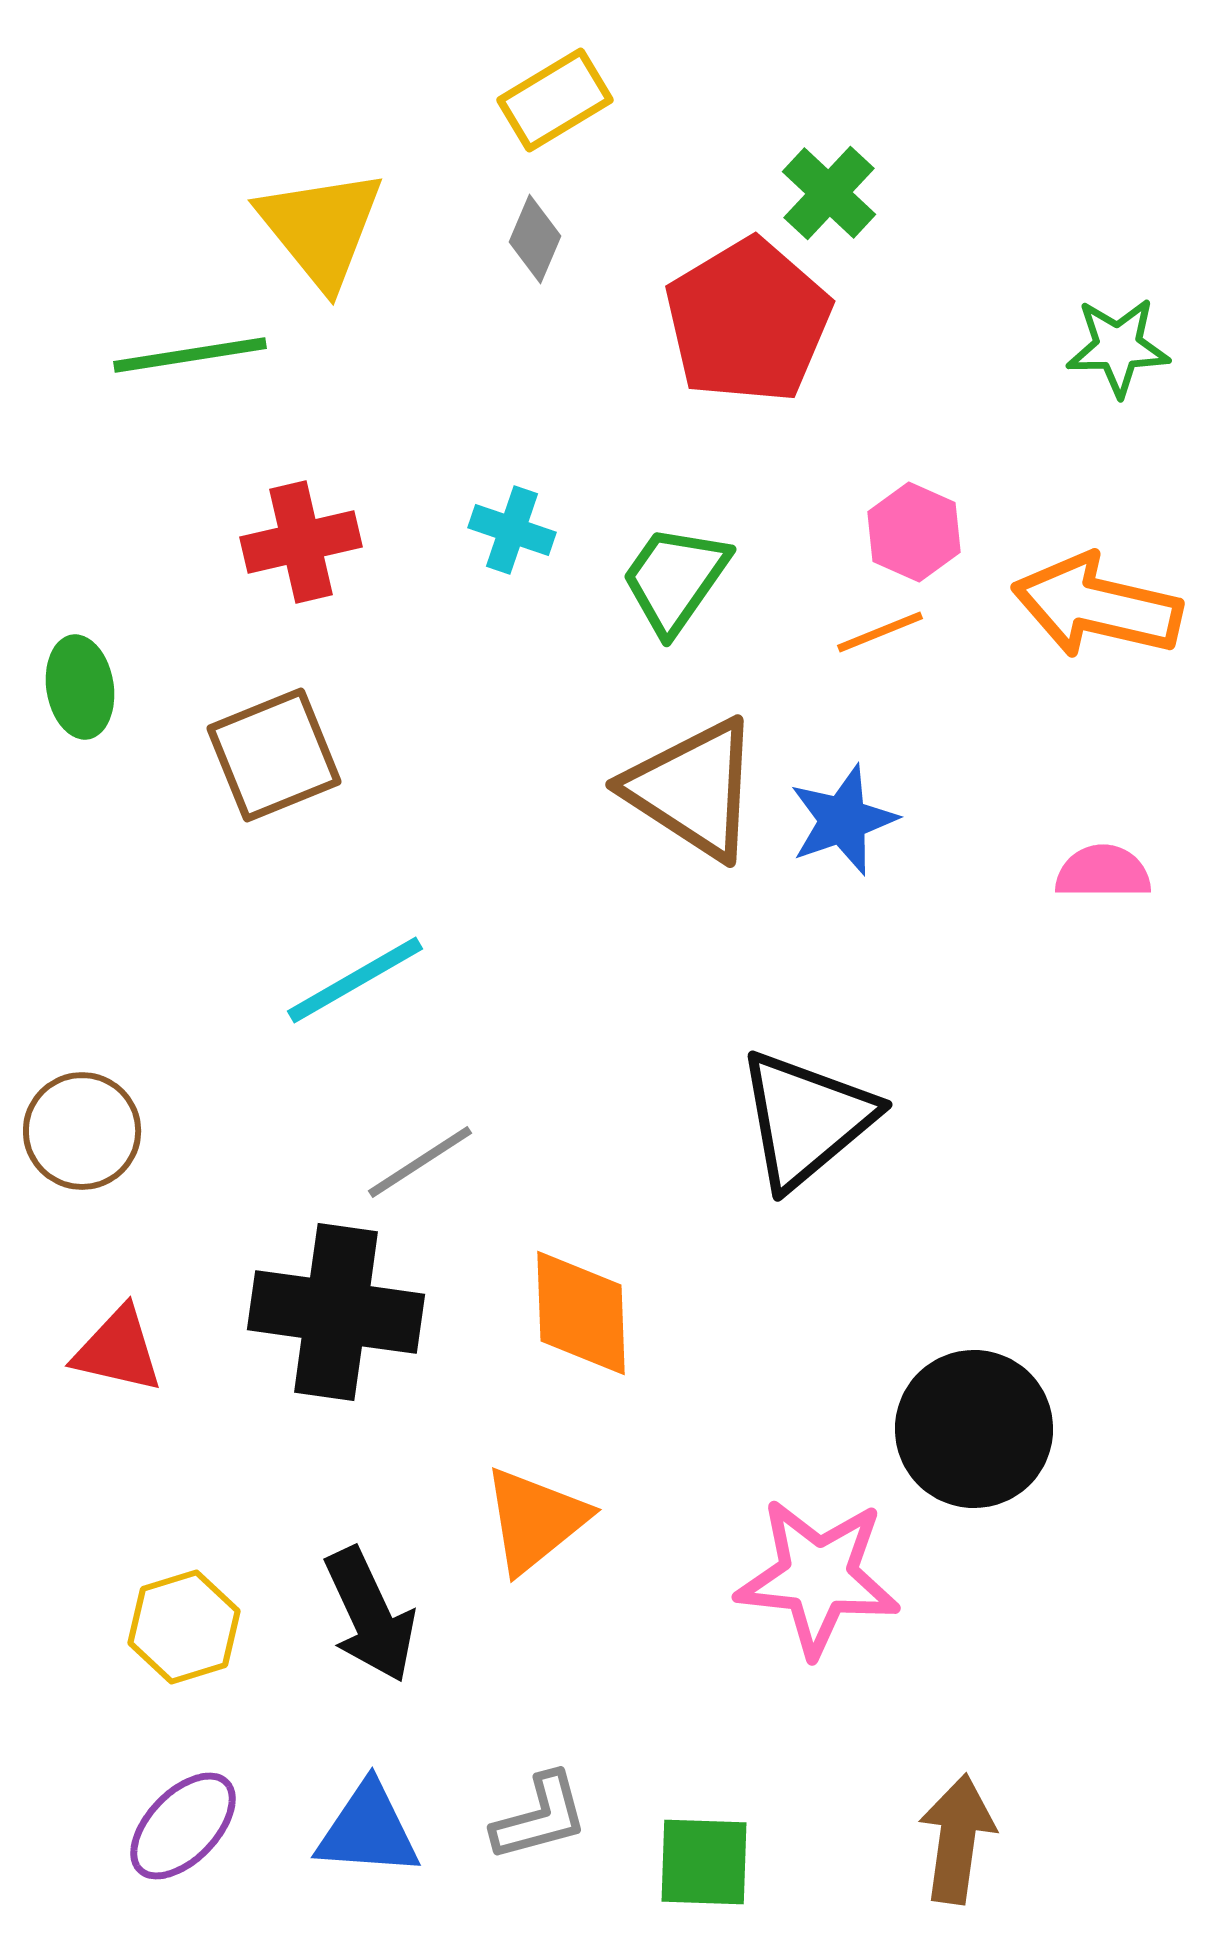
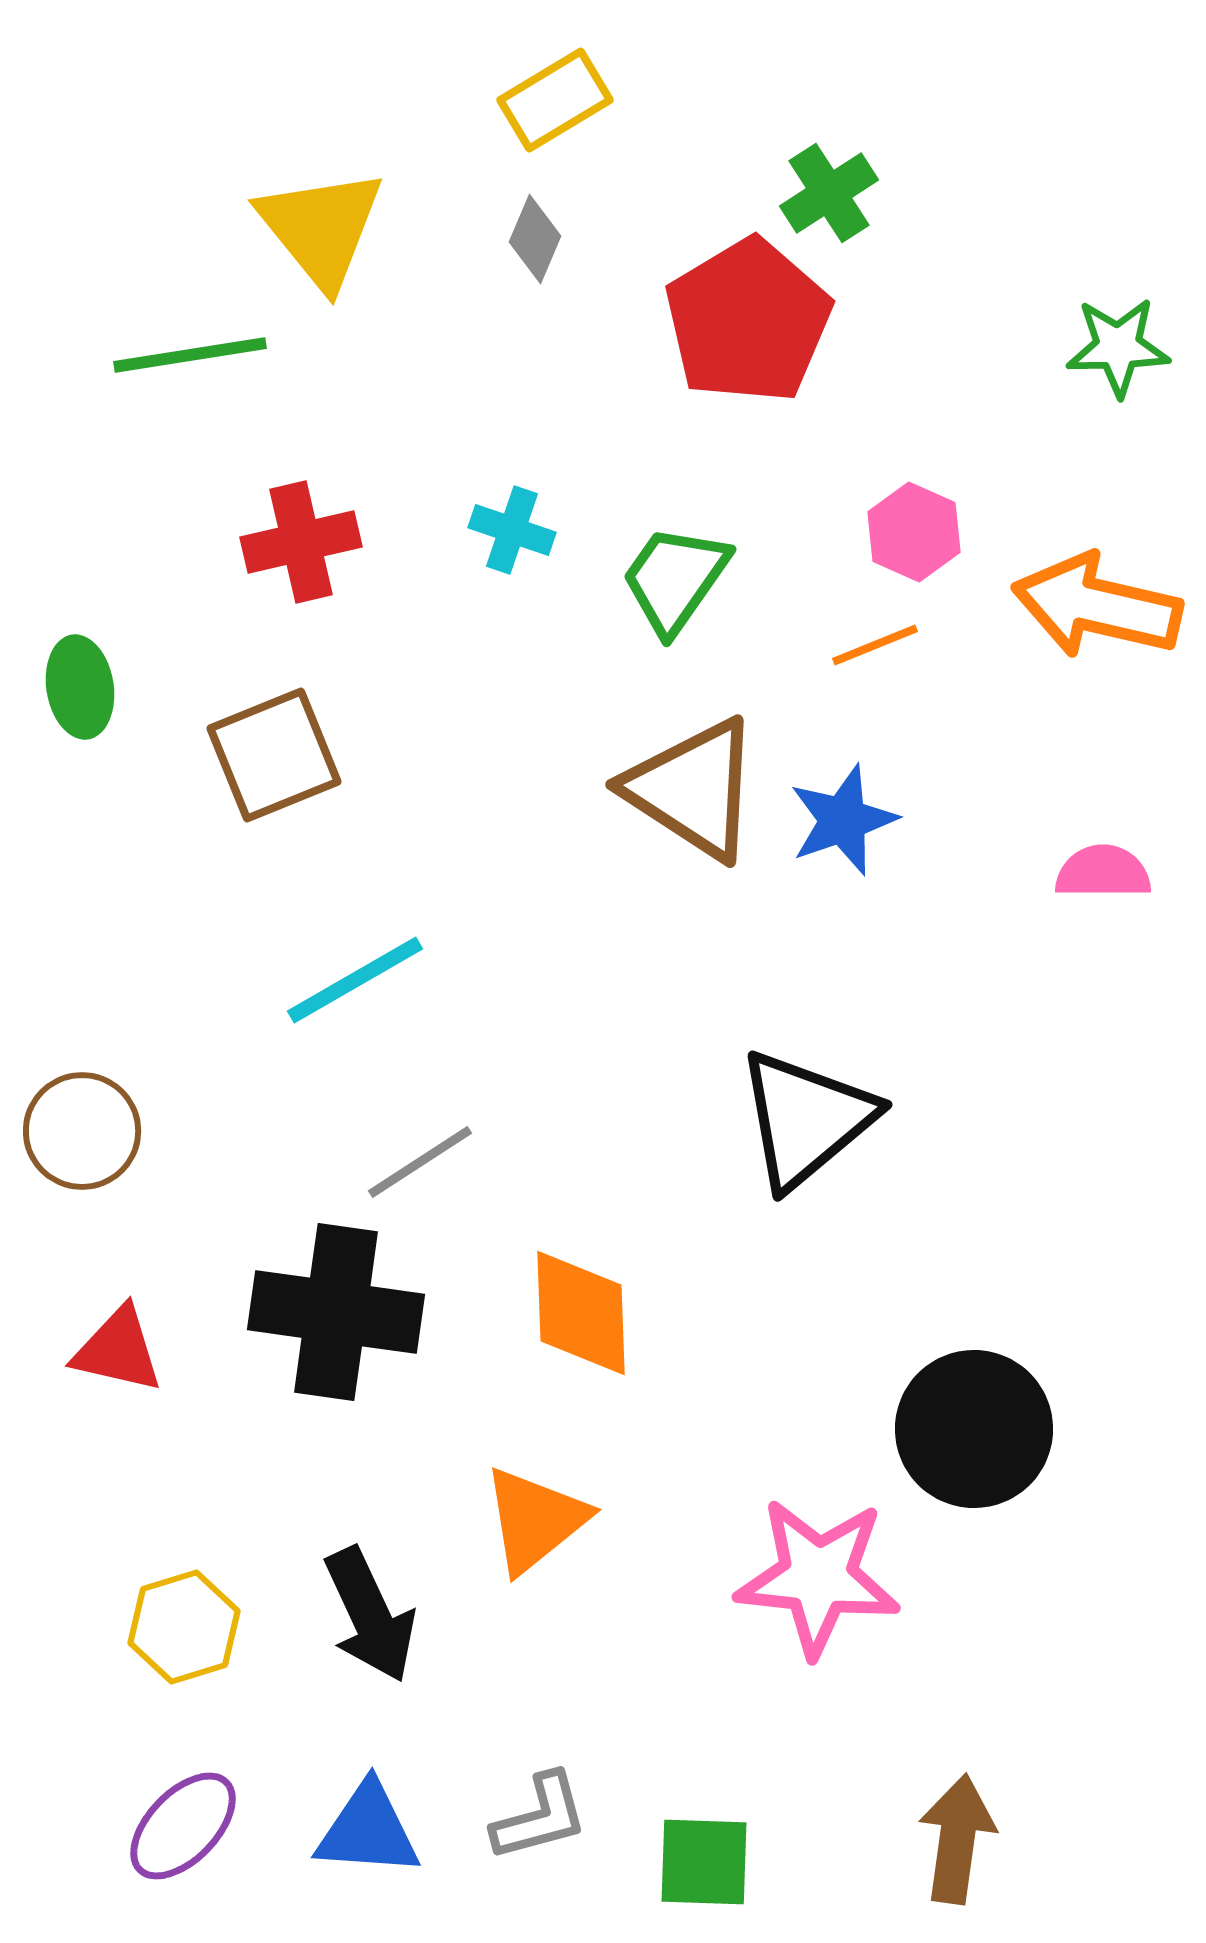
green cross: rotated 14 degrees clockwise
orange line: moved 5 px left, 13 px down
